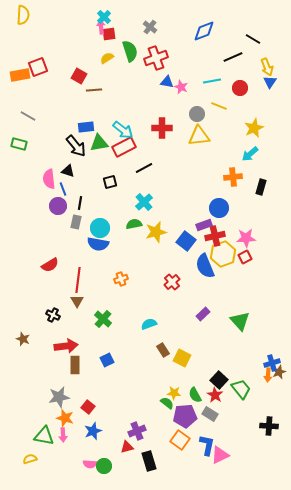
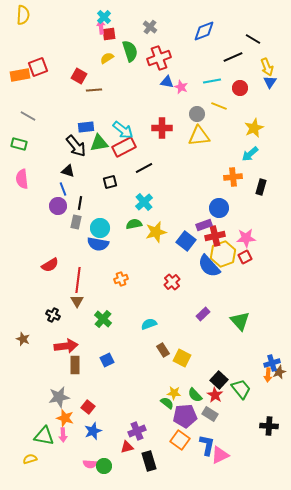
red cross at (156, 58): moved 3 px right
pink semicircle at (49, 179): moved 27 px left
blue semicircle at (205, 266): moved 4 px right; rotated 20 degrees counterclockwise
green semicircle at (195, 395): rotated 14 degrees counterclockwise
